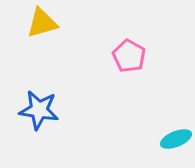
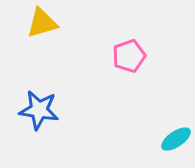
pink pentagon: rotated 24 degrees clockwise
cyan ellipse: rotated 12 degrees counterclockwise
